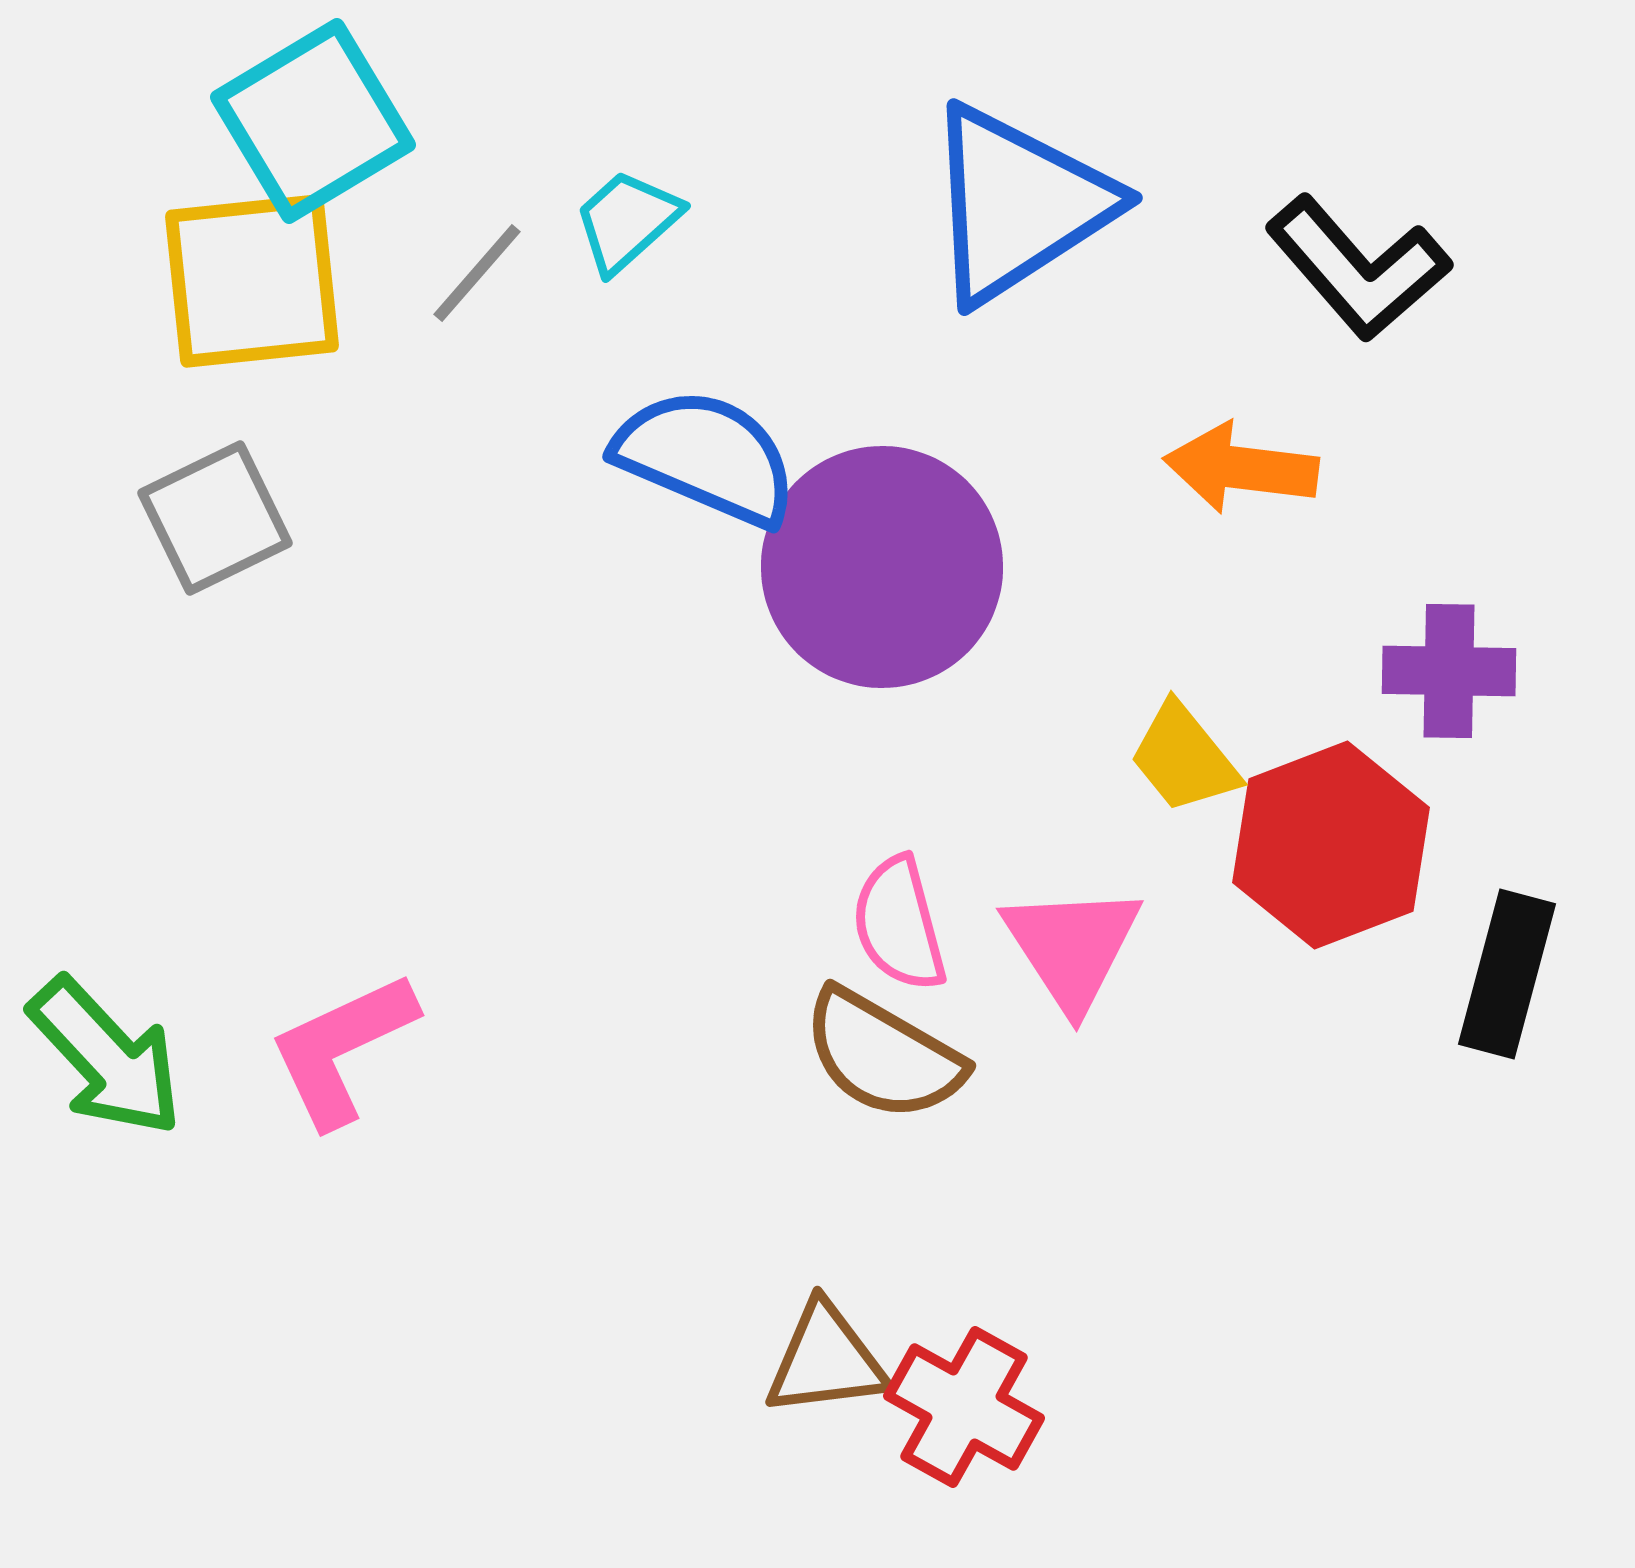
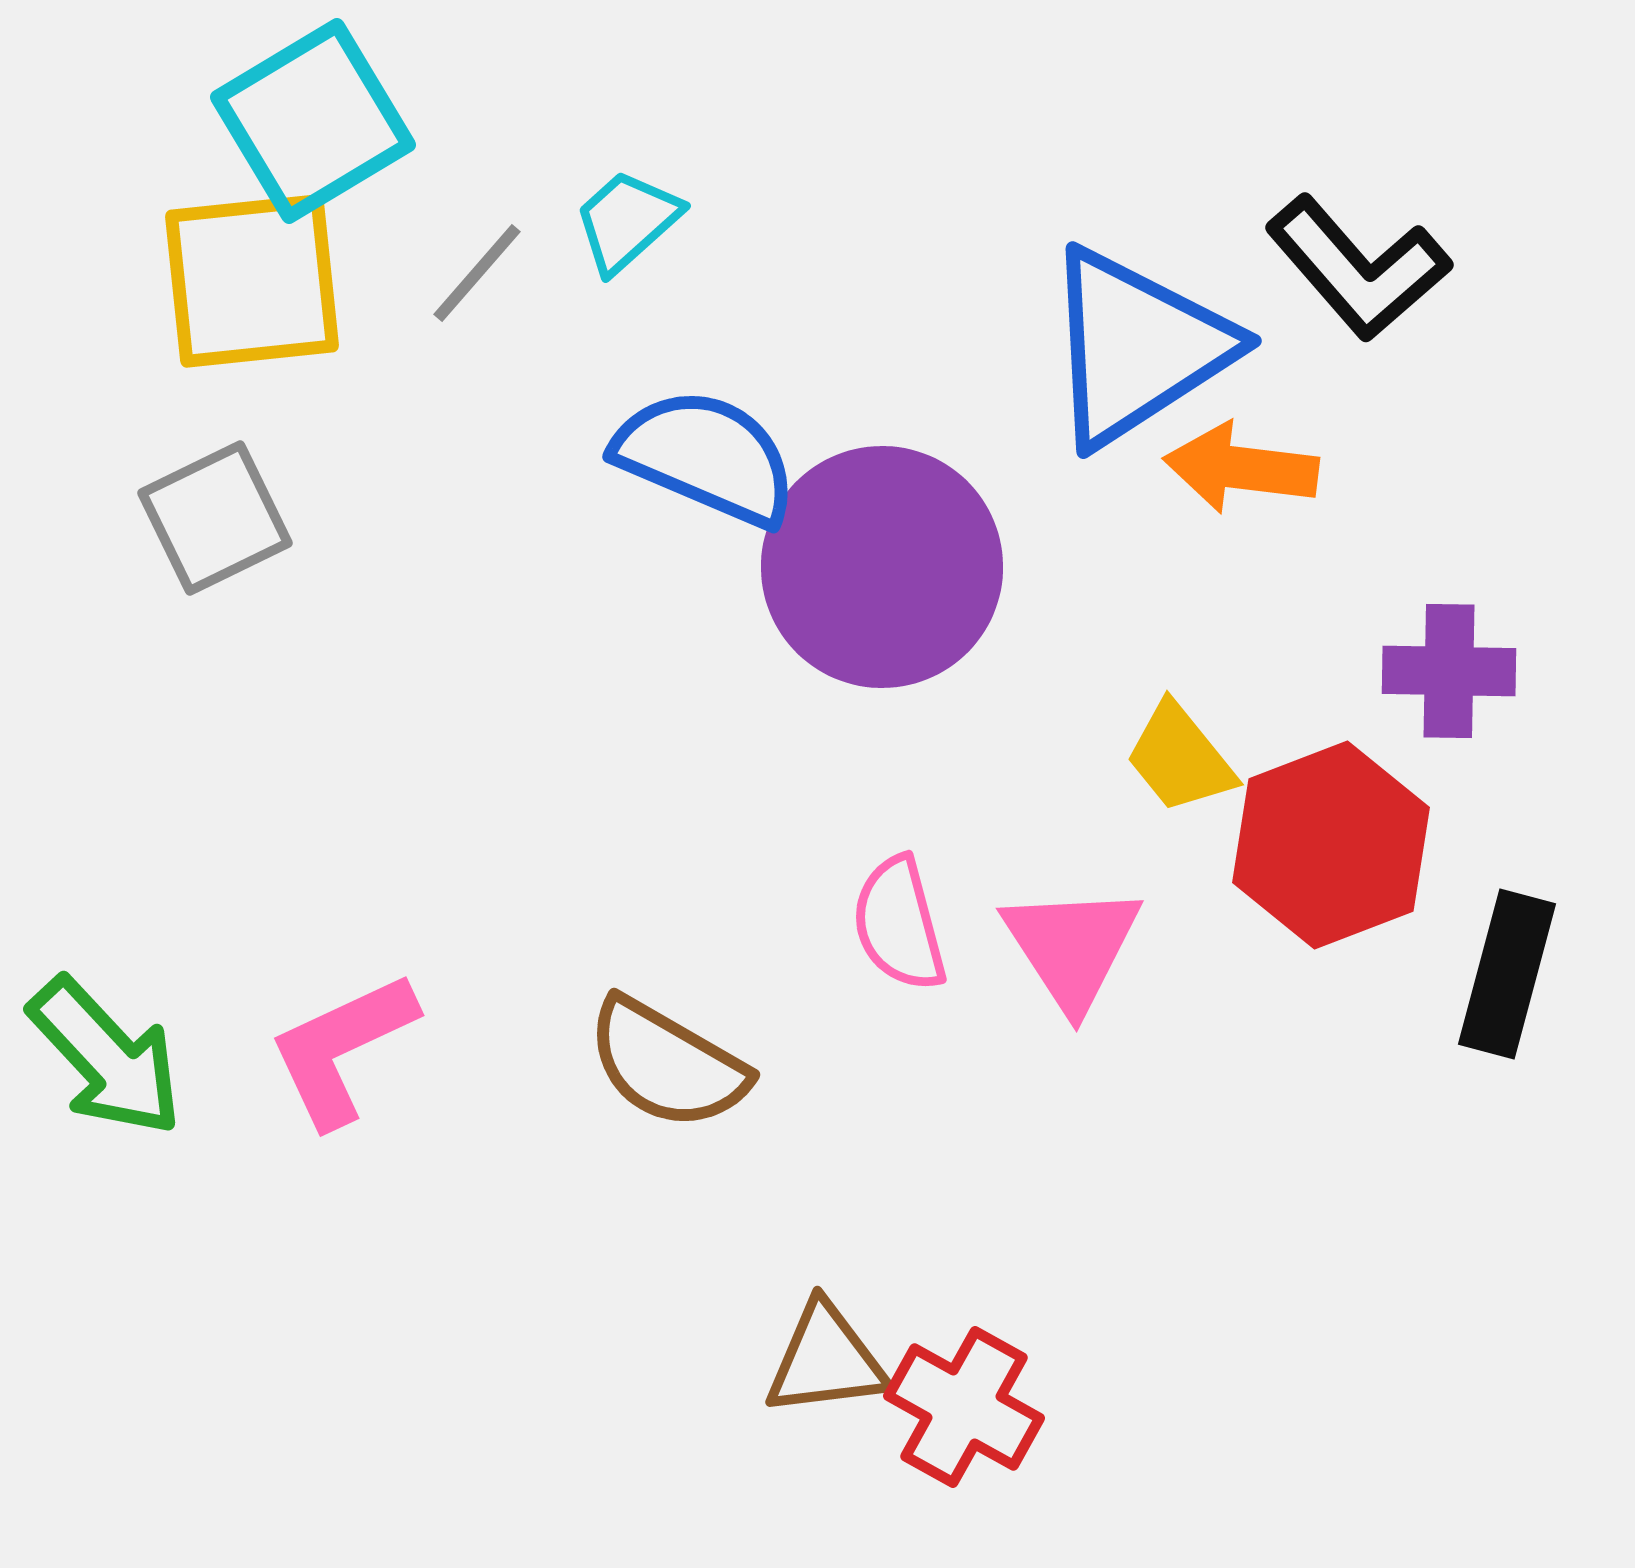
blue triangle: moved 119 px right, 143 px down
yellow trapezoid: moved 4 px left
brown semicircle: moved 216 px left, 9 px down
